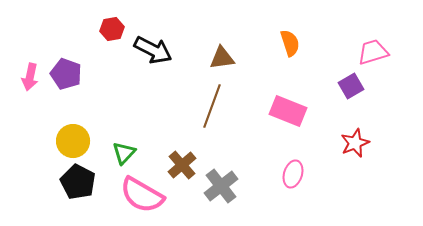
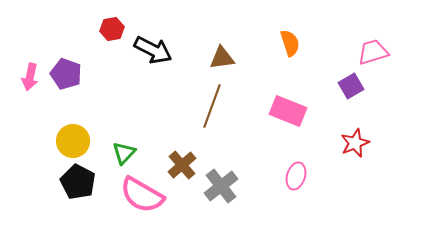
pink ellipse: moved 3 px right, 2 px down
